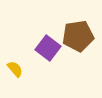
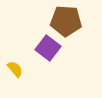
brown pentagon: moved 12 px left, 15 px up; rotated 12 degrees clockwise
